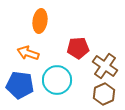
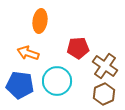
cyan circle: moved 1 px down
